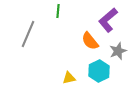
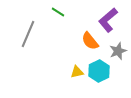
green line: moved 1 px down; rotated 64 degrees counterclockwise
yellow triangle: moved 8 px right, 6 px up
